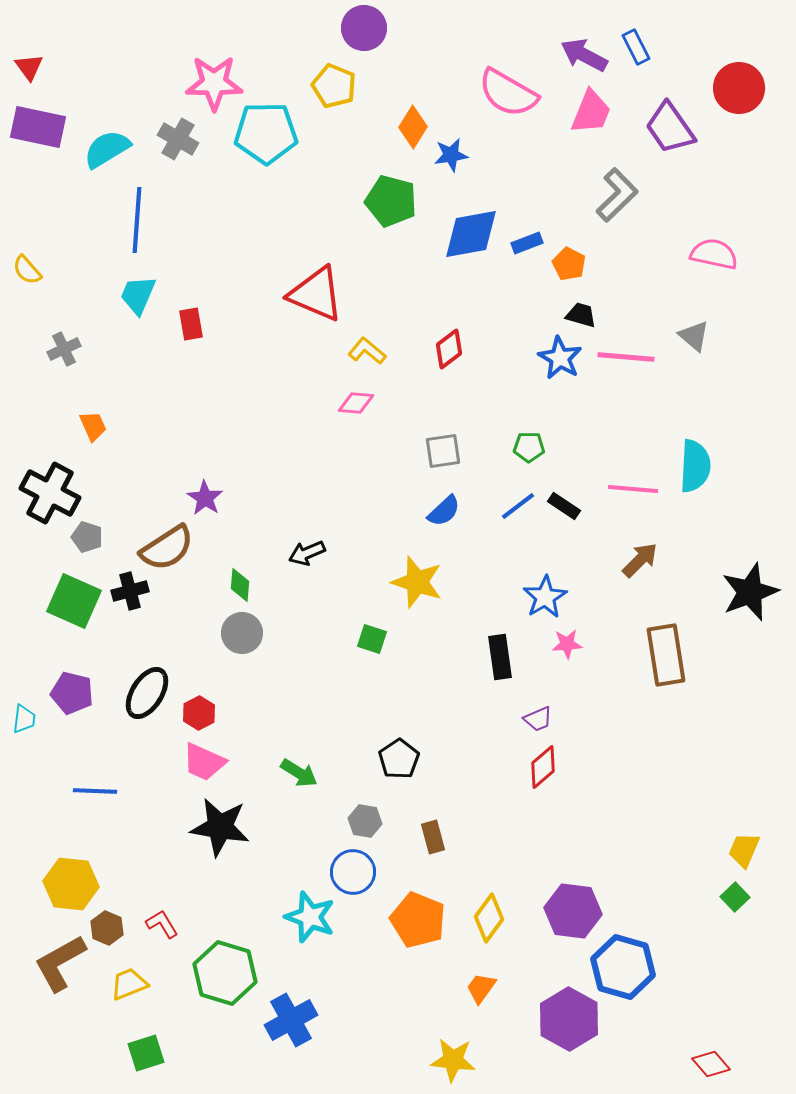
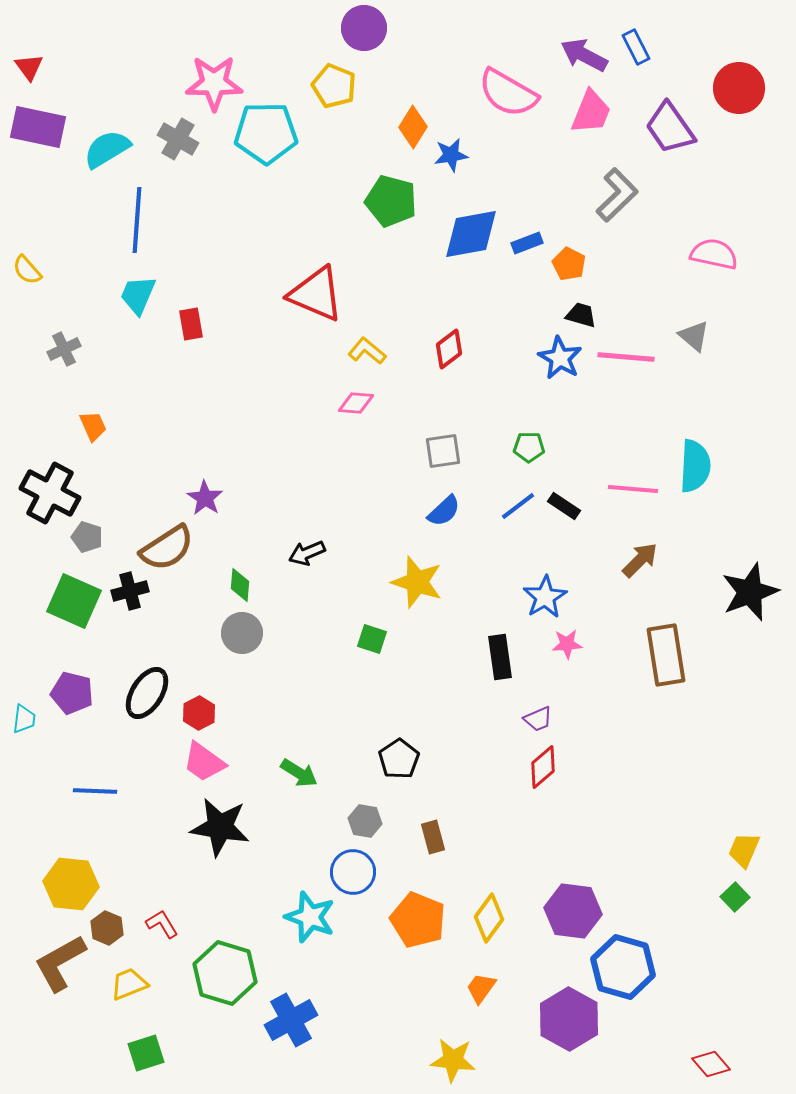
pink trapezoid at (204, 762): rotated 12 degrees clockwise
